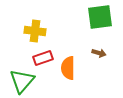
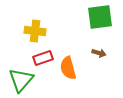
orange semicircle: rotated 15 degrees counterclockwise
green triangle: moved 1 px left, 1 px up
